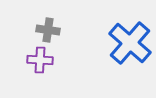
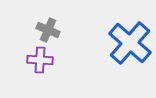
gray cross: rotated 15 degrees clockwise
